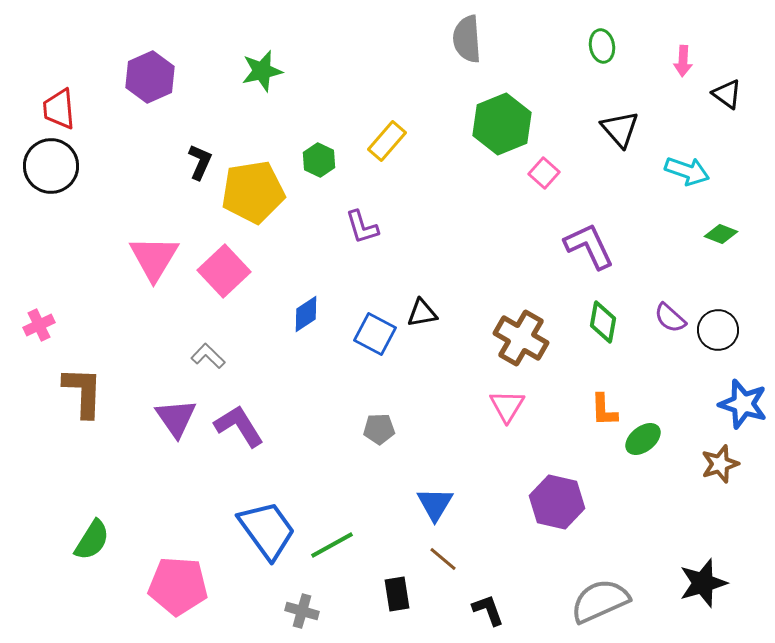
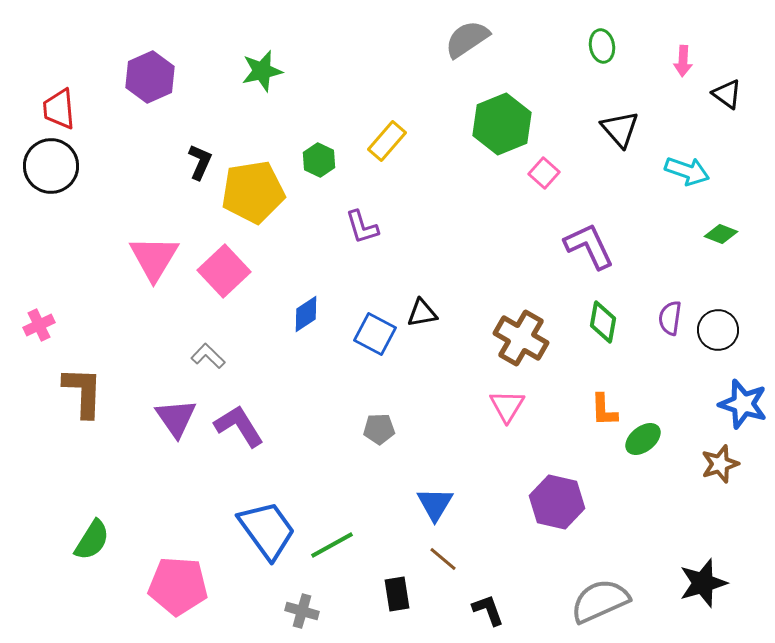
gray semicircle at (467, 39): rotated 60 degrees clockwise
purple semicircle at (670, 318): rotated 56 degrees clockwise
